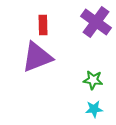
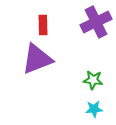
purple cross: rotated 28 degrees clockwise
purple triangle: moved 2 px down
